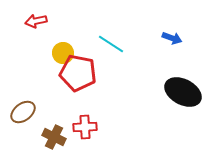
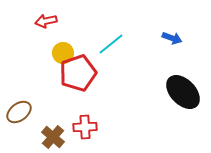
red arrow: moved 10 px right
cyan line: rotated 72 degrees counterclockwise
red pentagon: rotated 30 degrees counterclockwise
black ellipse: rotated 18 degrees clockwise
brown ellipse: moved 4 px left
brown cross: moved 1 px left; rotated 15 degrees clockwise
